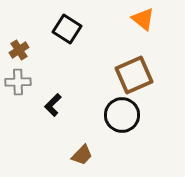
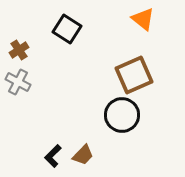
gray cross: rotated 30 degrees clockwise
black L-shape: moved 51 px down
brown trapezoid: moved 1 px right
